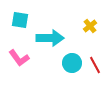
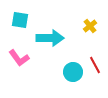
cyan circle: moved 1 px right, 9 px down
